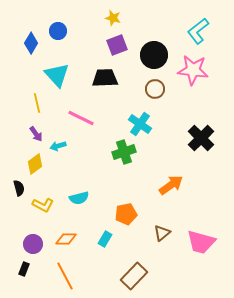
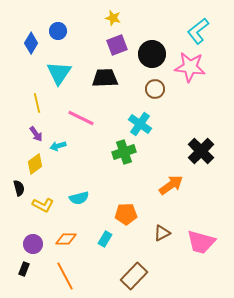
black circle: moved 2 px left, 1 px up
pink star: moved 3 px left, 3 px up
cyan triangle: moved 2 px right, 2 px up; rotated 16 degrees clockwise
black cross: moved 13 px down
orange pentagon: rotated 10 degrees clockwise
brown triangle: rotated 12 degrees clockwise
